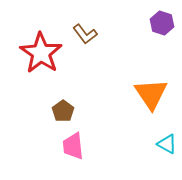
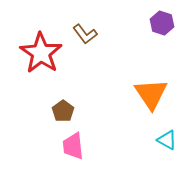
cyan triangle: moved 4 px up
